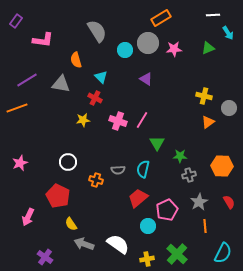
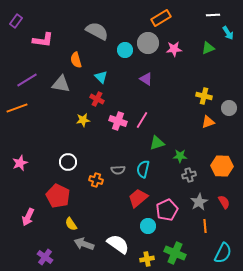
gray semicircle at (97, 31): rotated 30 degrees counterclockwise
red cross at (95, 98): moved 2 px right, 1 px down
orange triangle at (208, 122): rotated 16 degrees clockwise
green triangle at (157, 143): rotated 42 degrees clockwise
red semicircle at (229, 202): moved 5 px left
green cross at (177, 254): moved 2 px left, 1 px up; rotated 20 degrees counterclockwise
